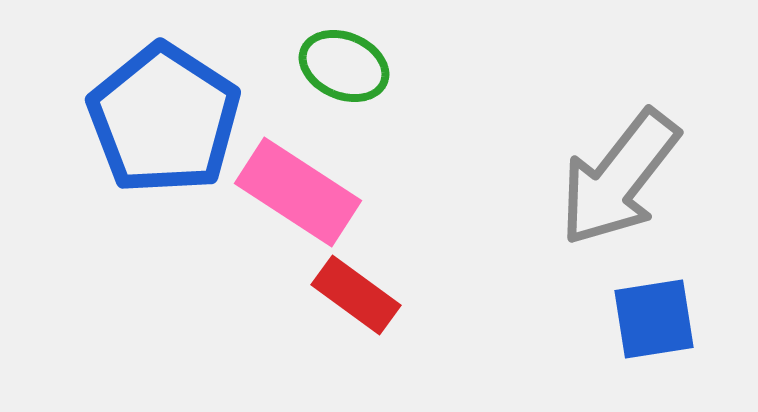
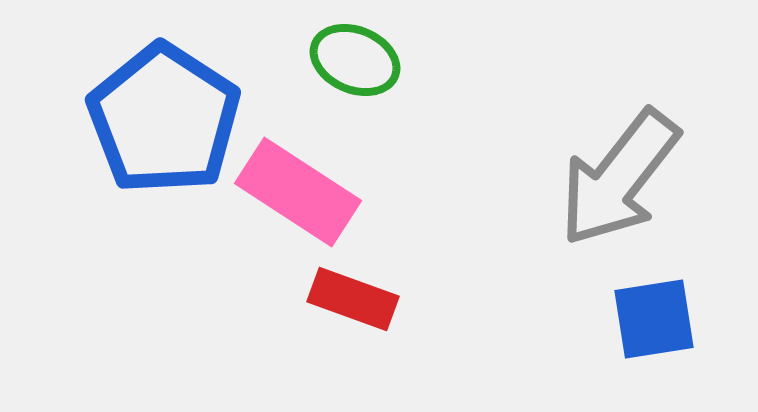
green ellipse: moved 11 px right, 6 px up
red rectangle: moved 3 px left, 4 px down; rotated 16 degrees counterclockwise
